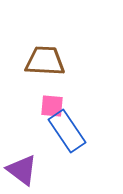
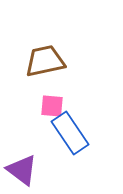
brown trapezoid: rotated 15 degrees counterclockwise
blue rectangle: moved 3 px right, 2 px down
